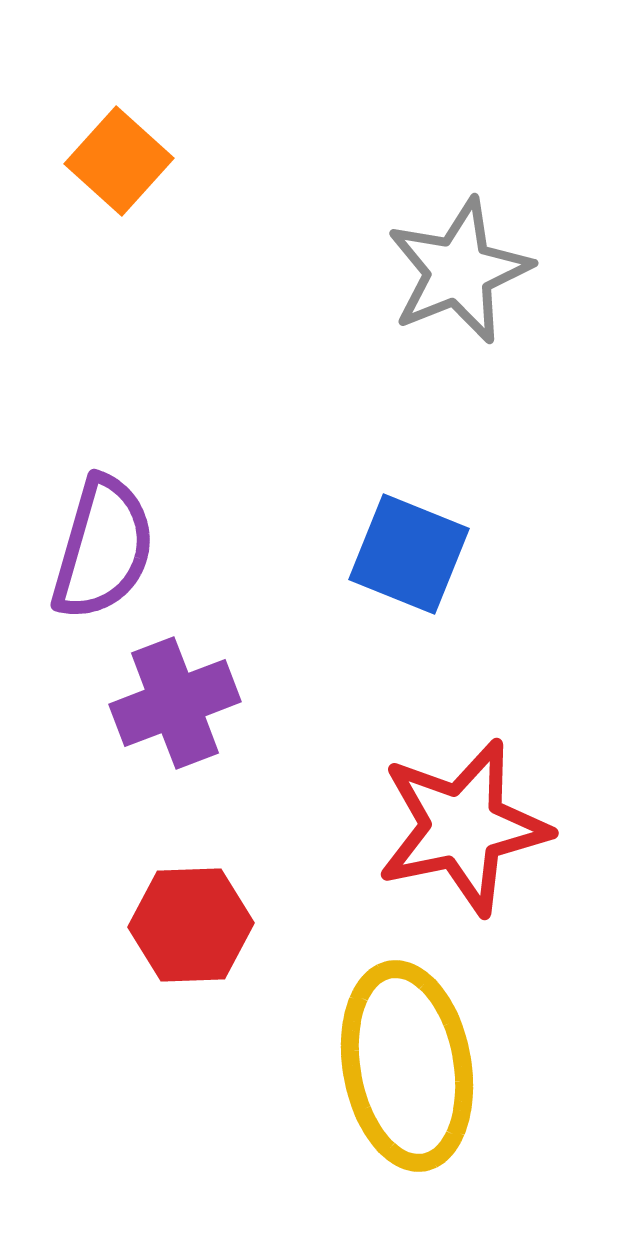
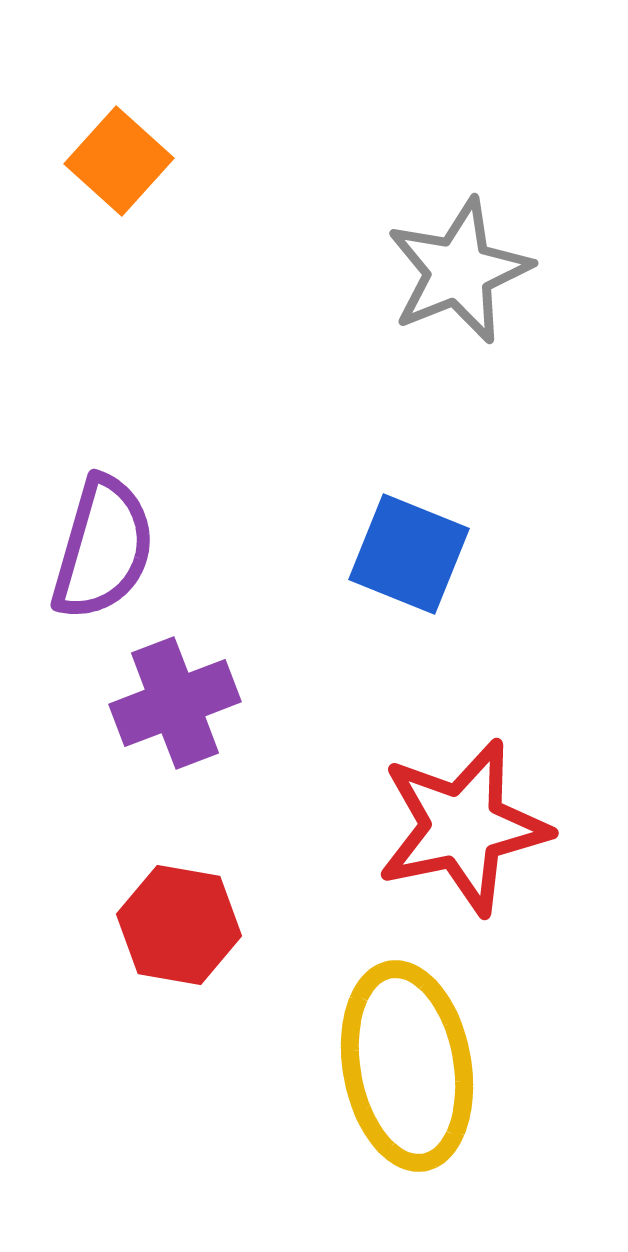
red hexagon: moved 12 px left; rotated 12 degrees clockwise
